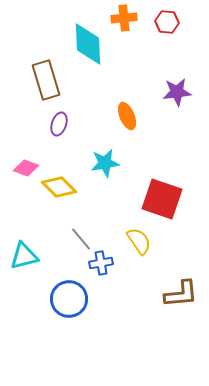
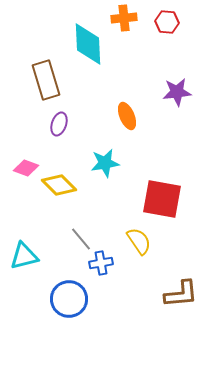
yellow diamond: moved 2 px up
red square: rotated 9 degrees counterclockwise
